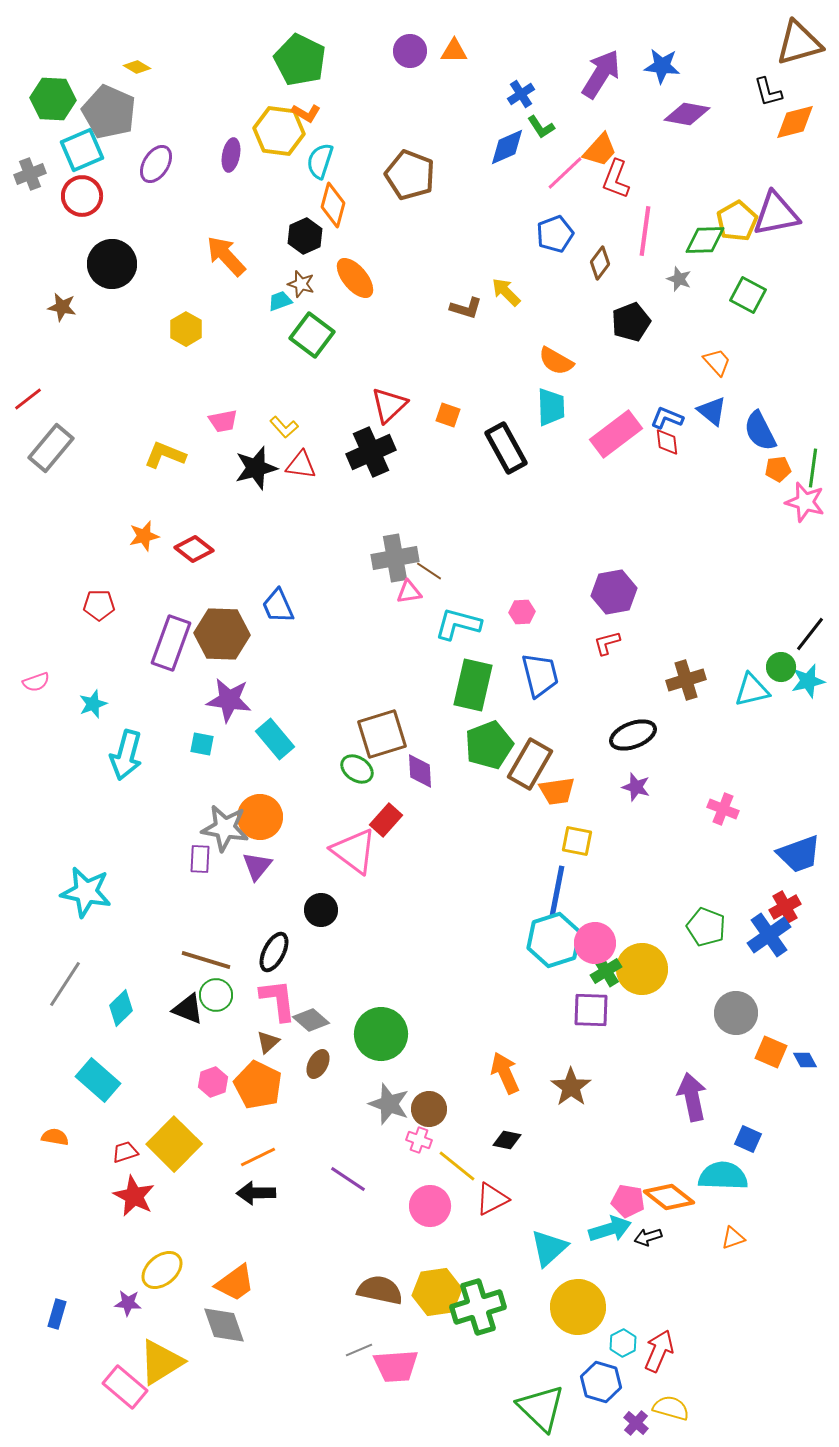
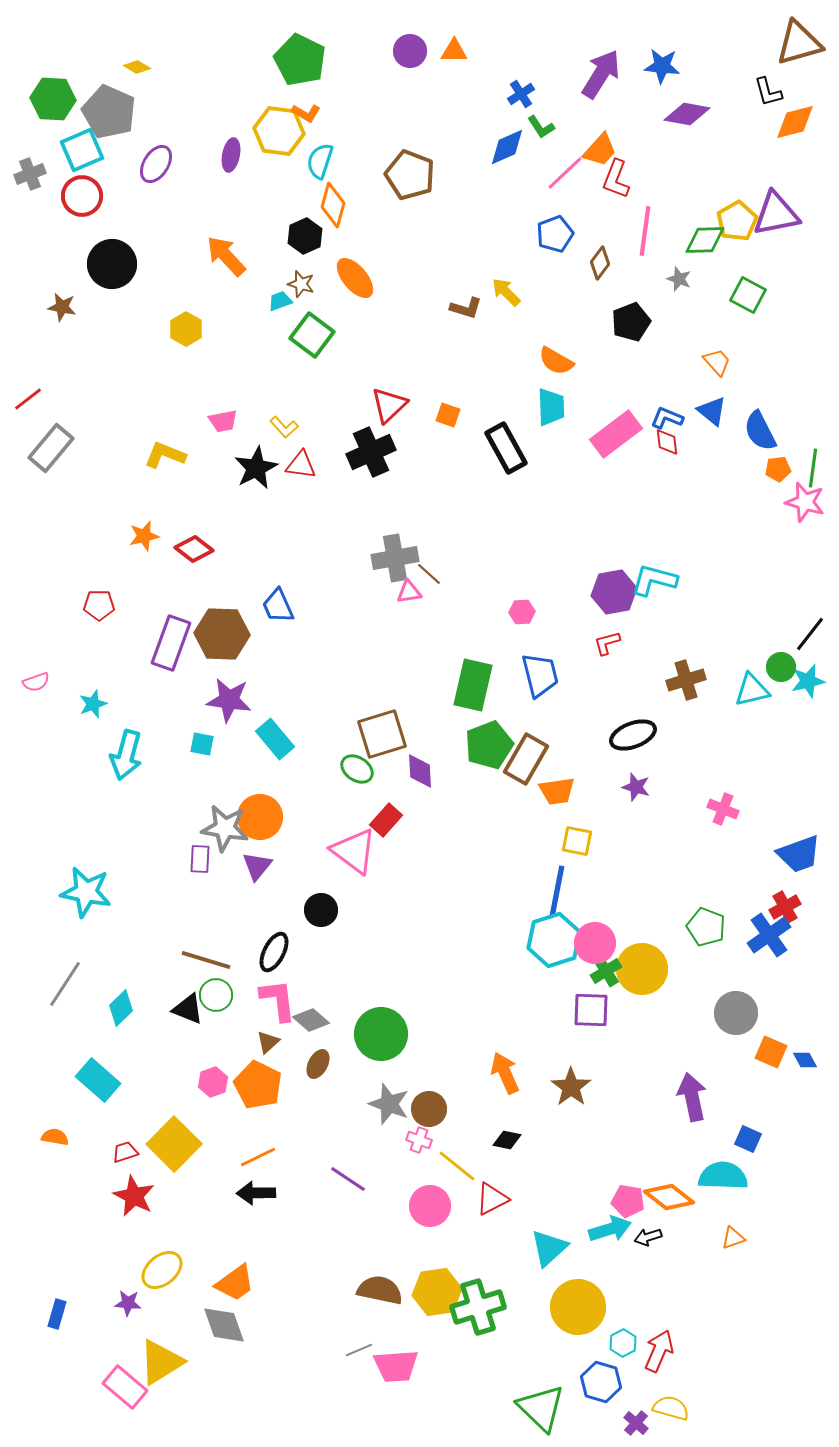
black star at (256, 468): rotated 12 degrees counterclockwise
brown line at (429, 571): moved 3 px down; rotated 8 degrees clockwise
cyan L-shape at (458, 624): moved 196 px right, 44 px up
brown rectangle at (530, 764): moved 4 px left, 5 px up
